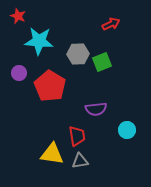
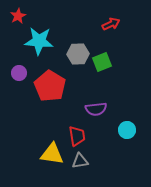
red star: rotated 21 degrees clockwise
